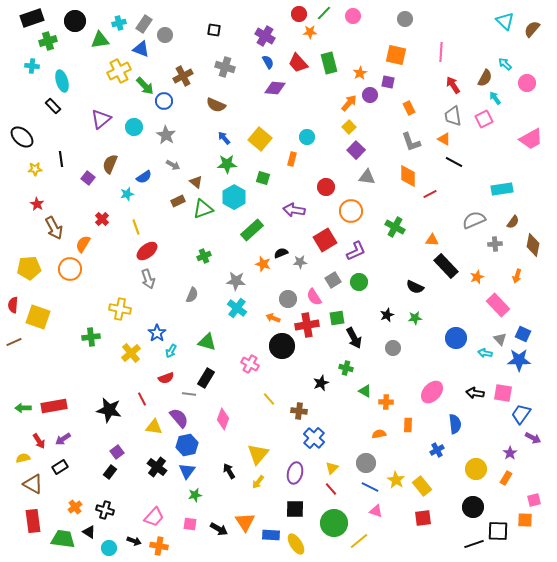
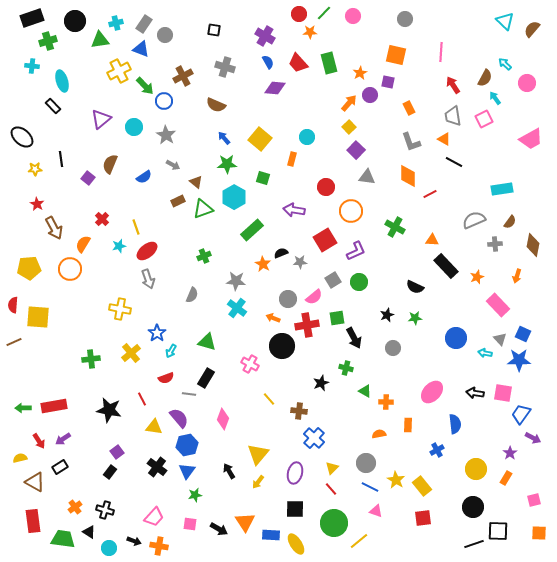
cyan cross at (119, 23): moved 3 px left
cyan star at (127, 194): moved 8 px left, 52 px down
brown semicircle at (513, 222): moved 3 px left
orange star at (263, 264): rotated 14 degrees clockwise
pink semicircle at (314, 297): rotated 96 degrees counterclockwise
yellow square at (38, 317): rotated 15 degrees counterclockwise
green cross at (91, 337): moved 22 px down
yellow semicircle at (23, 458): moved 3 px left
brown triangle at (33, 484): moved 2 px right, 2 px up
orange square at (525, 520): moved 14 px right, 13 px down
